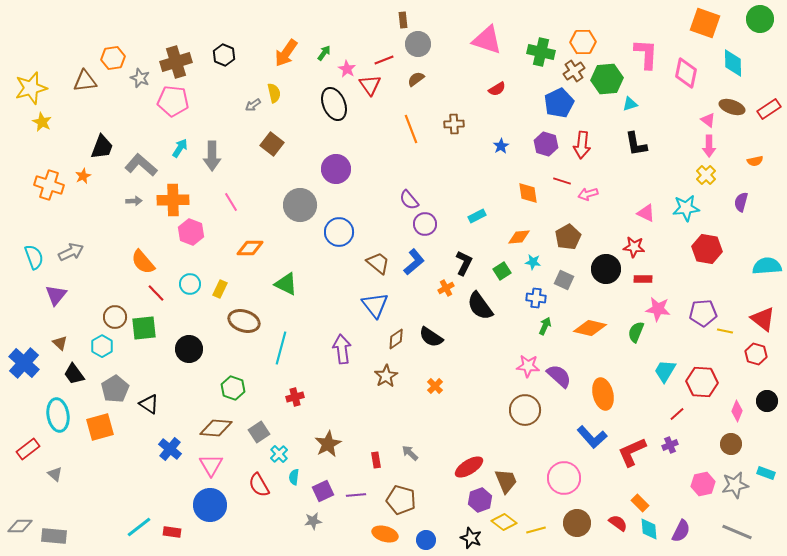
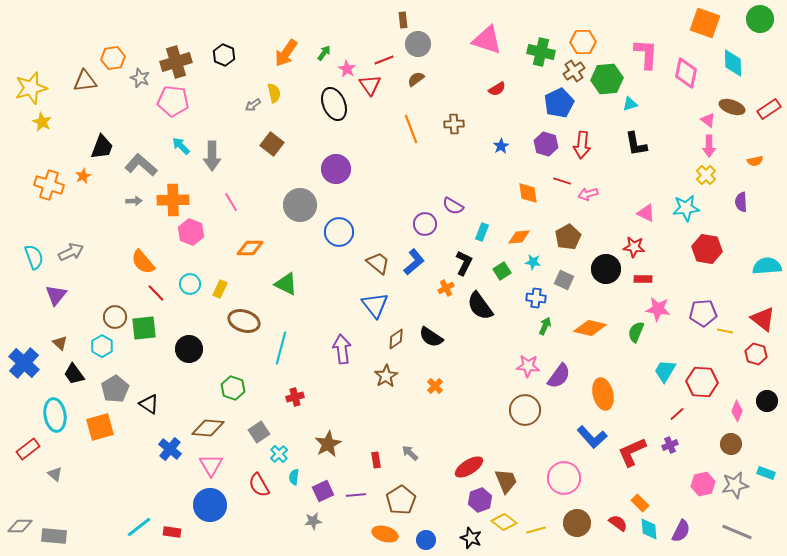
cyan arrow at (180, 148): moved 1 px right, 2 px up; rotated 78 degrees counterclockwise
purple semicircle at (409, 200): moved 44 px right, 6 px down; rotated 20 degrees counterclockwise
purple semicircle at (741, 202): rotated 18 degrees counterclockwise
cyan rectangle at (477, 216): moved 5 px right, 16 px down; rotated 42 degrees counterclockwise
purple semicircle at (559, 376): rotated 84 degrees clockwise
cyan ellipse at (58, 415): moved 3 px left
brown diamond at (216, 428): moved 8 px left
brown pentagon at (401, 500): rotated 24 degrees clockwise
